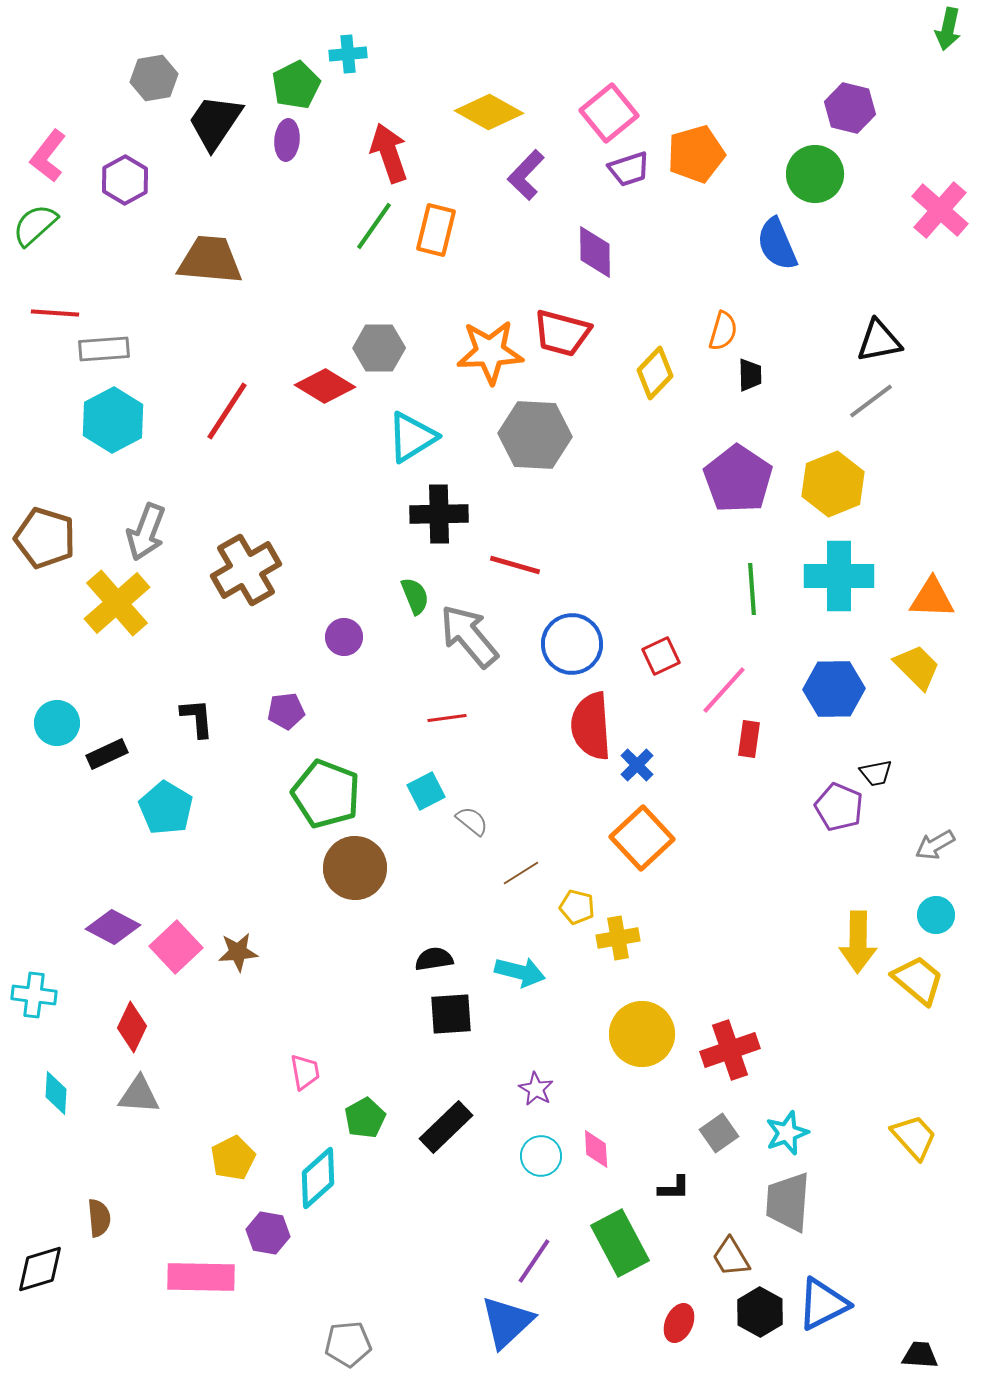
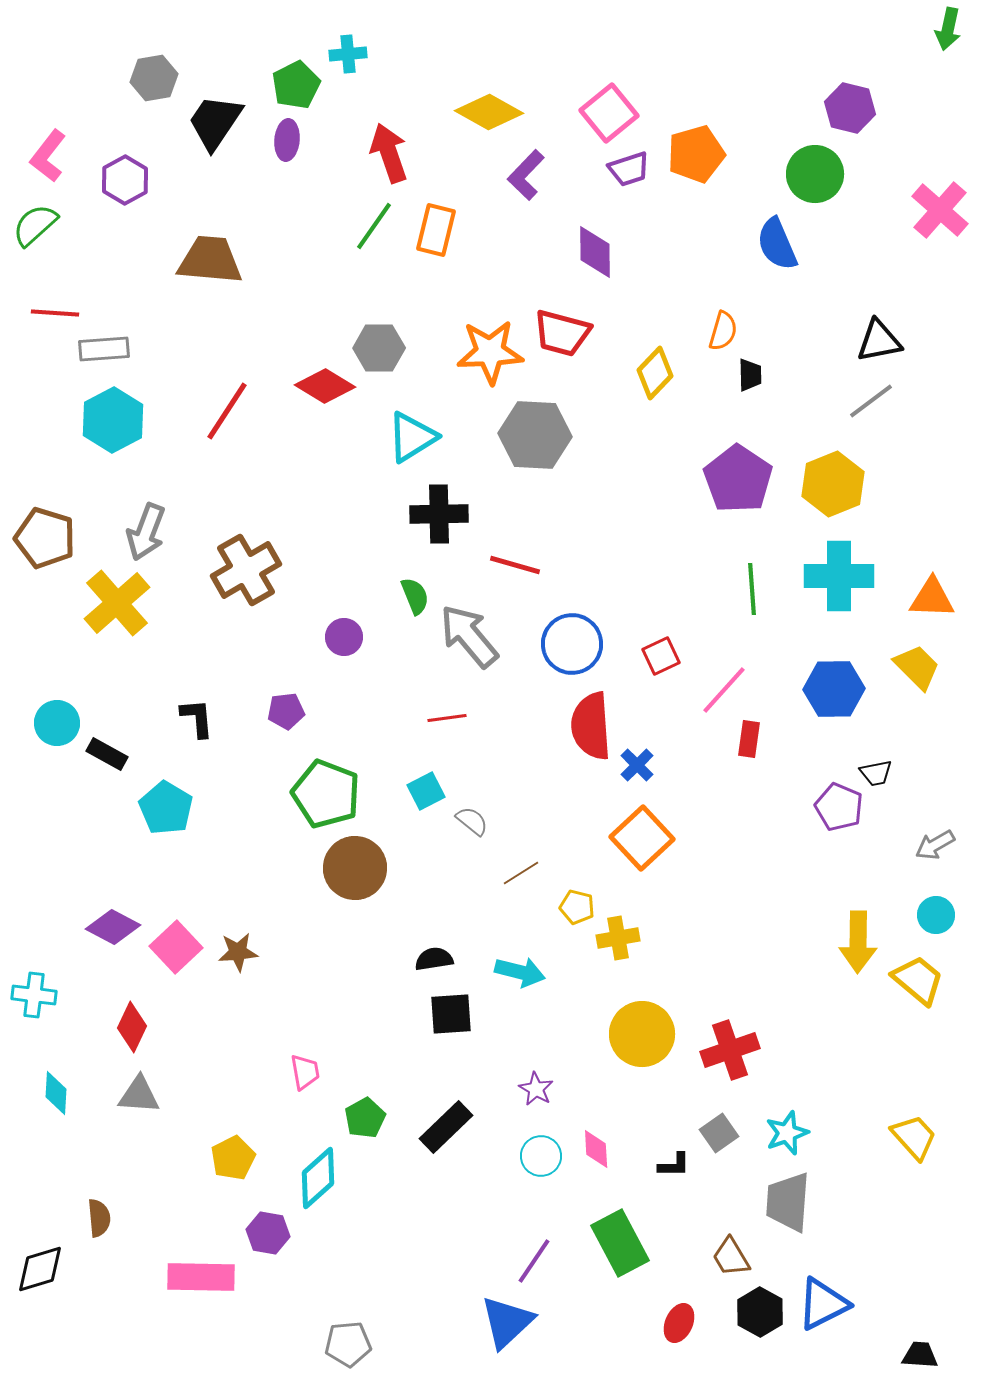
black rectangle at (107, 754): rotated 54 degrees clockwise
black L-shape at (674, 1188): moved 23 px up
